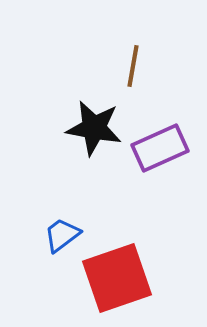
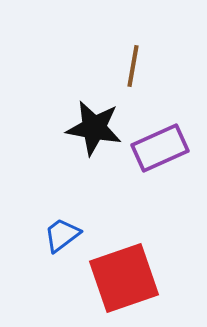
red square: moved 7 px right
